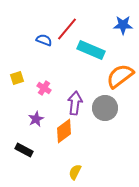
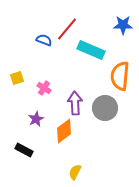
orange semicircle: rotated 48 degrees counterclockwise
purple arrow: rotated 10 degrees counterclockwise
